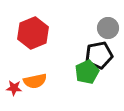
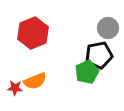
orange semicircle: rotated 10 degrees counterclockwise
red star: moved 1 px right
